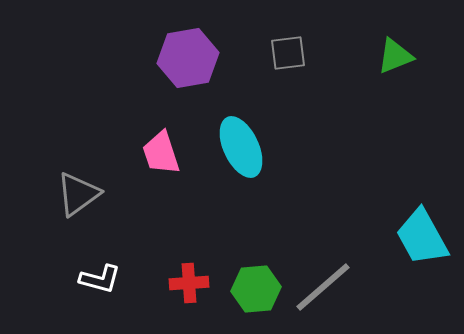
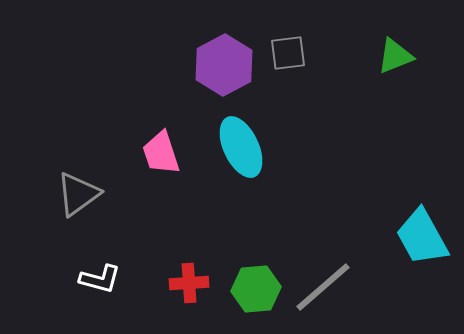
purple hexagon: moved 36 px right, 7 px down; rotated 18 degrees counterclockwise
